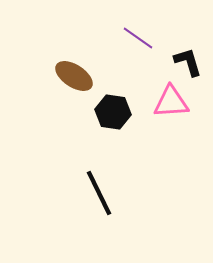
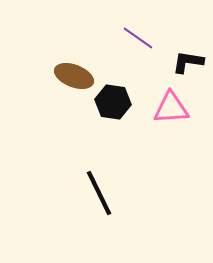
black L-shape: rotated 64 degrees counterclockwise
brown ellipse: rotated 12 degrees counterclockwise
pink triangle: moved 6 px down
black hexagon: moved 10 px up
